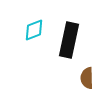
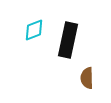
black rectangle: moved 1 px left
